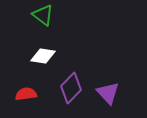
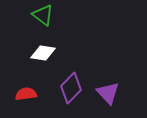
white diamond: moved 3 px up
